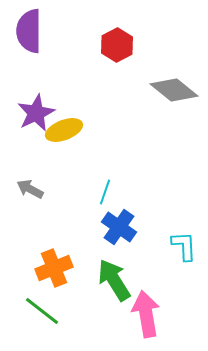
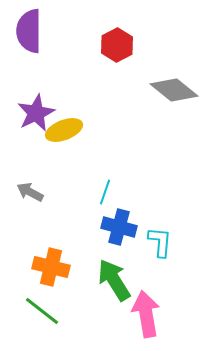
gray arrow: moved 3 px down
blue cross: rotated 20 degrees counterclockwise
cyan L-shape: moved 24 px left, 4 px up; rotated 8 degrees clockwise
orange cross: moved 3 px left, 1 px up; rotated 36 degrees clockwise
